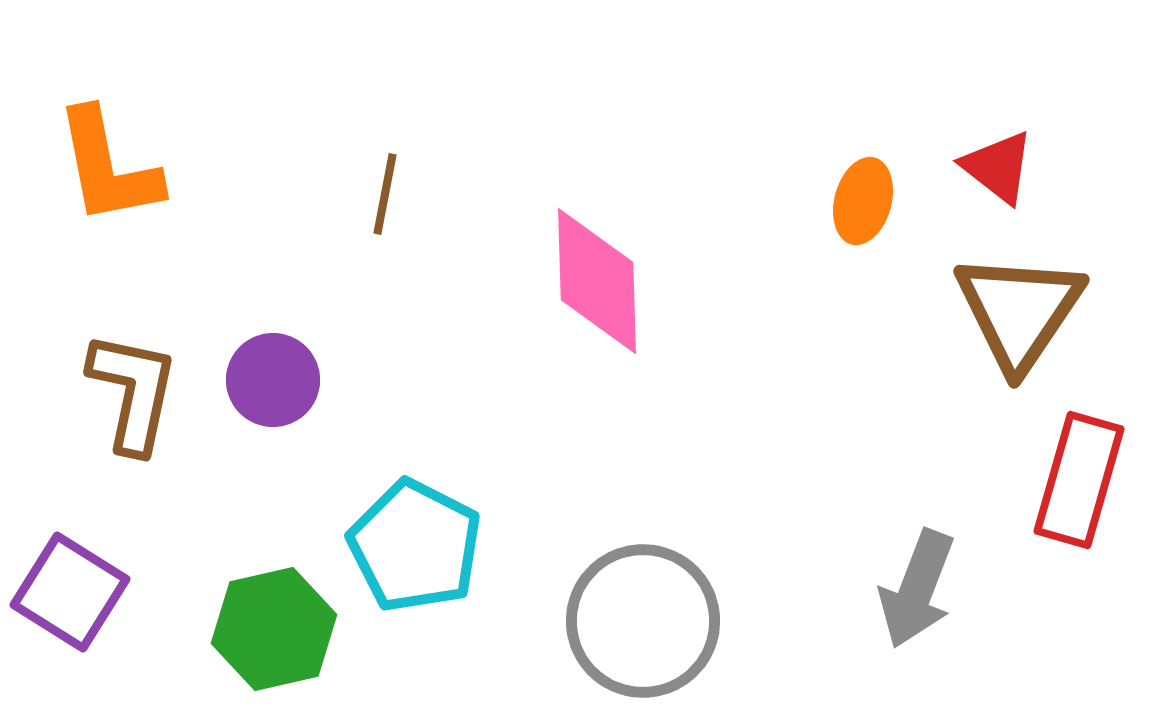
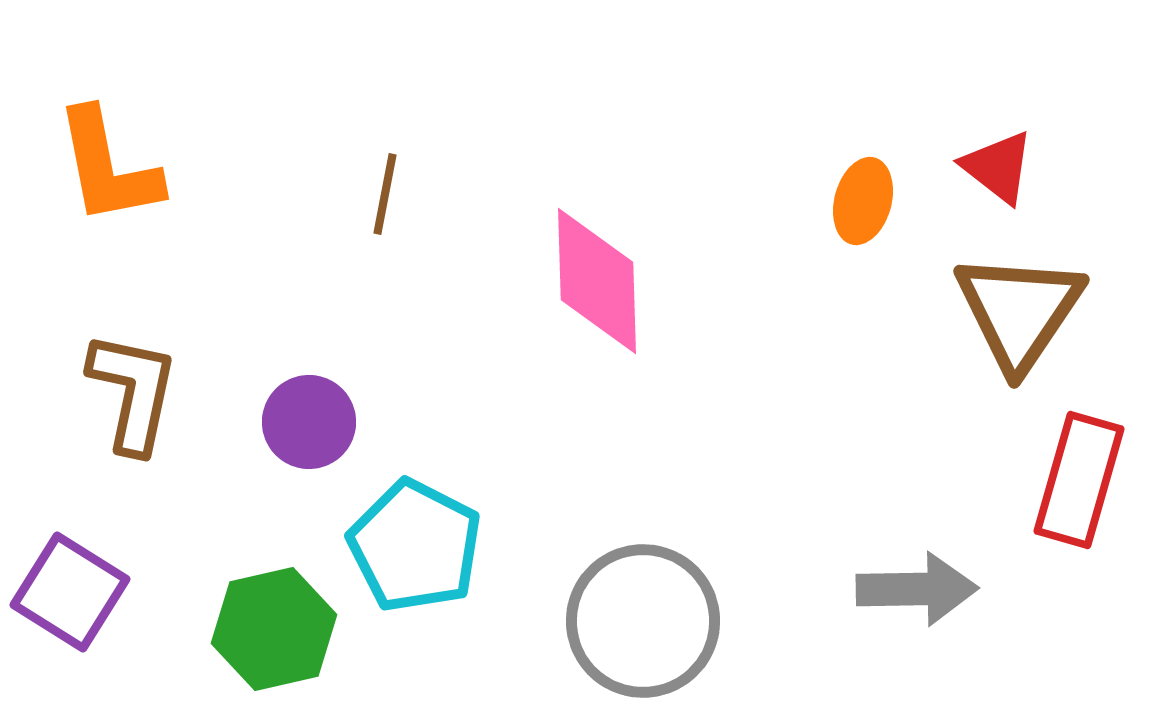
purple circle: moved 36 px right, 42 px down
gray arrow: rotated 112 degrees counterclockwise
